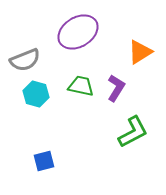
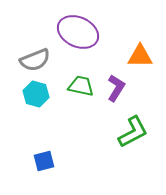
purple ellipse: rotated 57 degrees clockwise
orange triangle: moved 4 px down; rotated 32 degrees clockwise
gray semicircle: moved 10 px right
